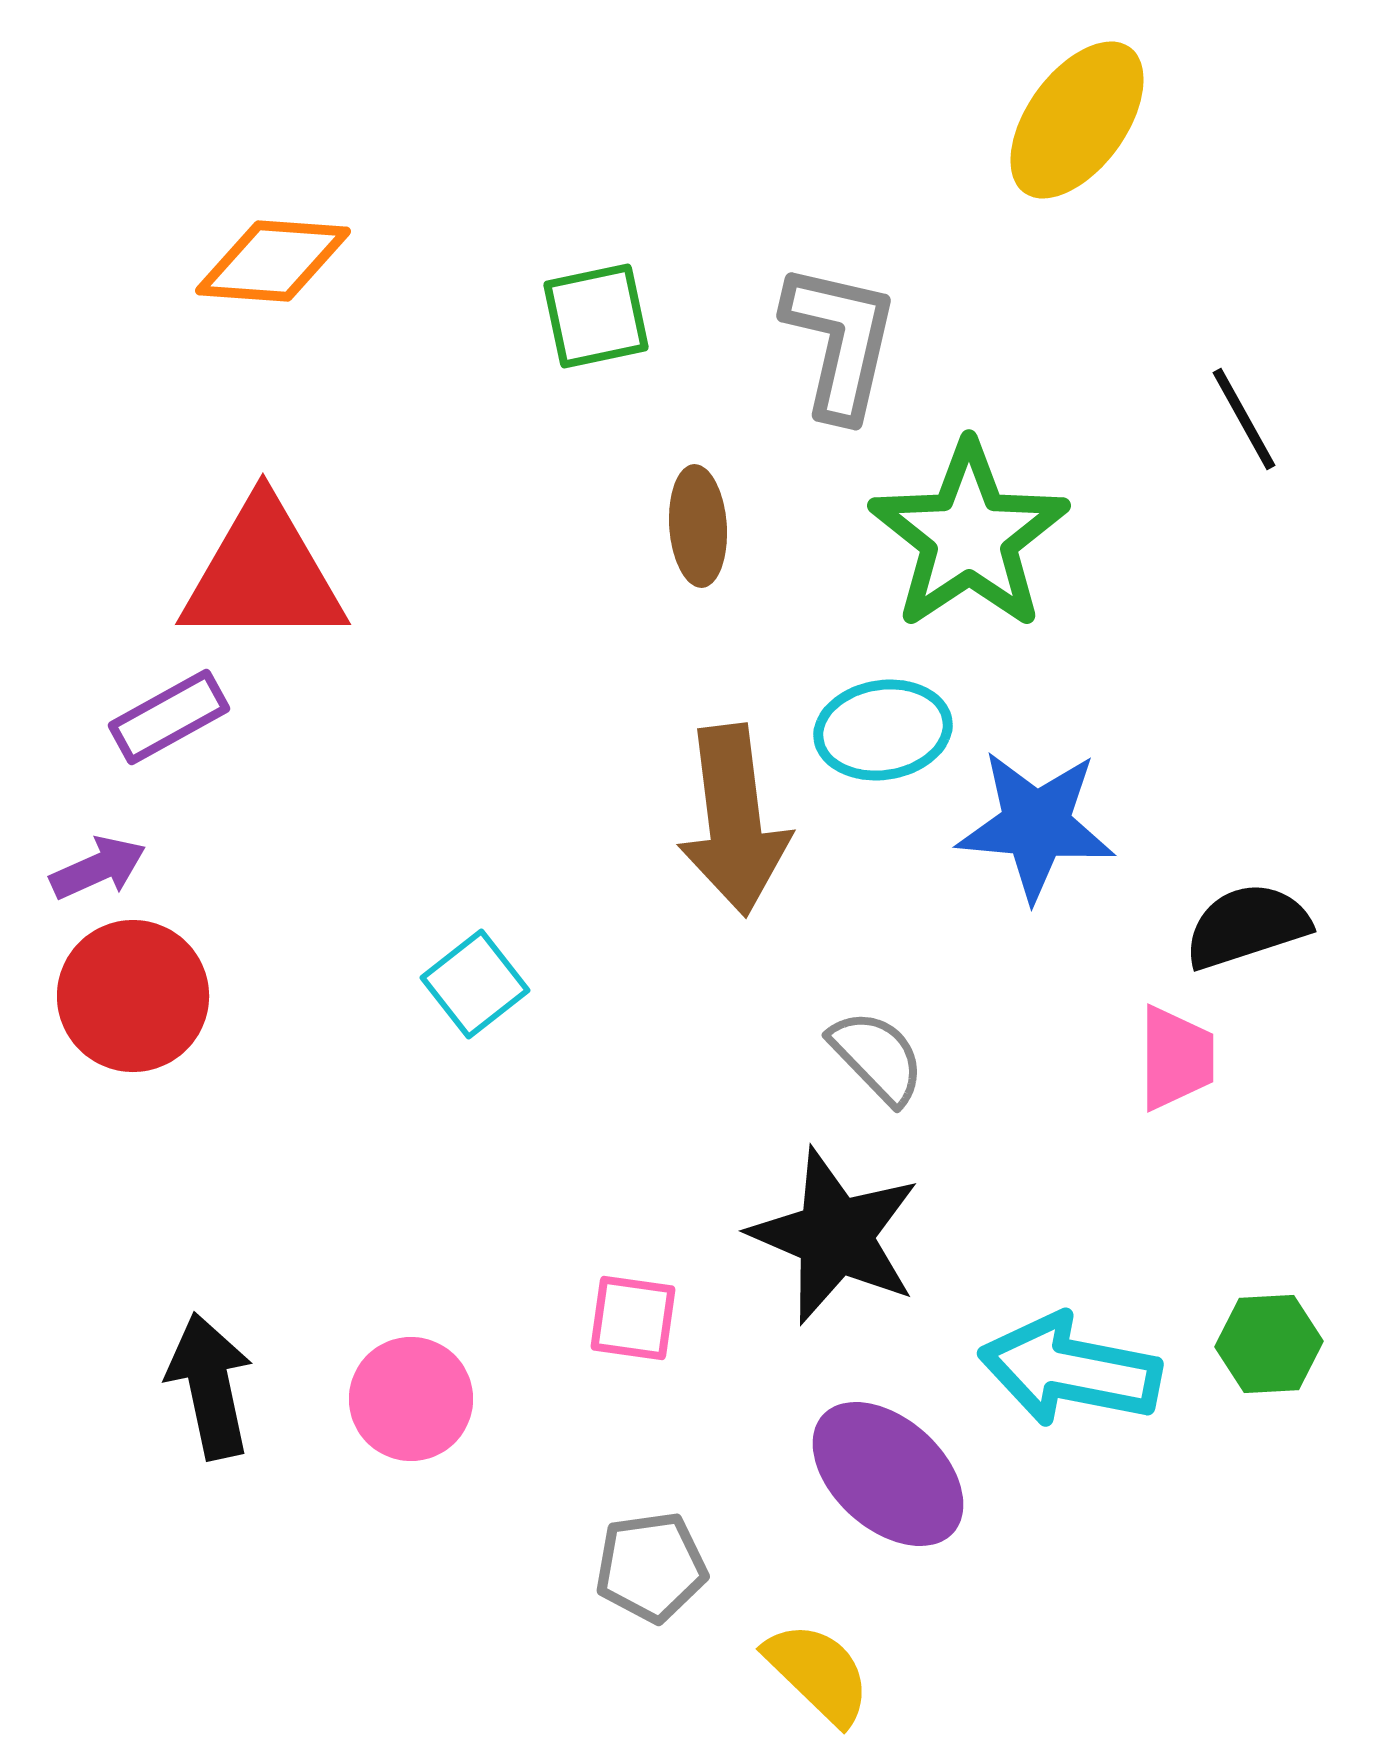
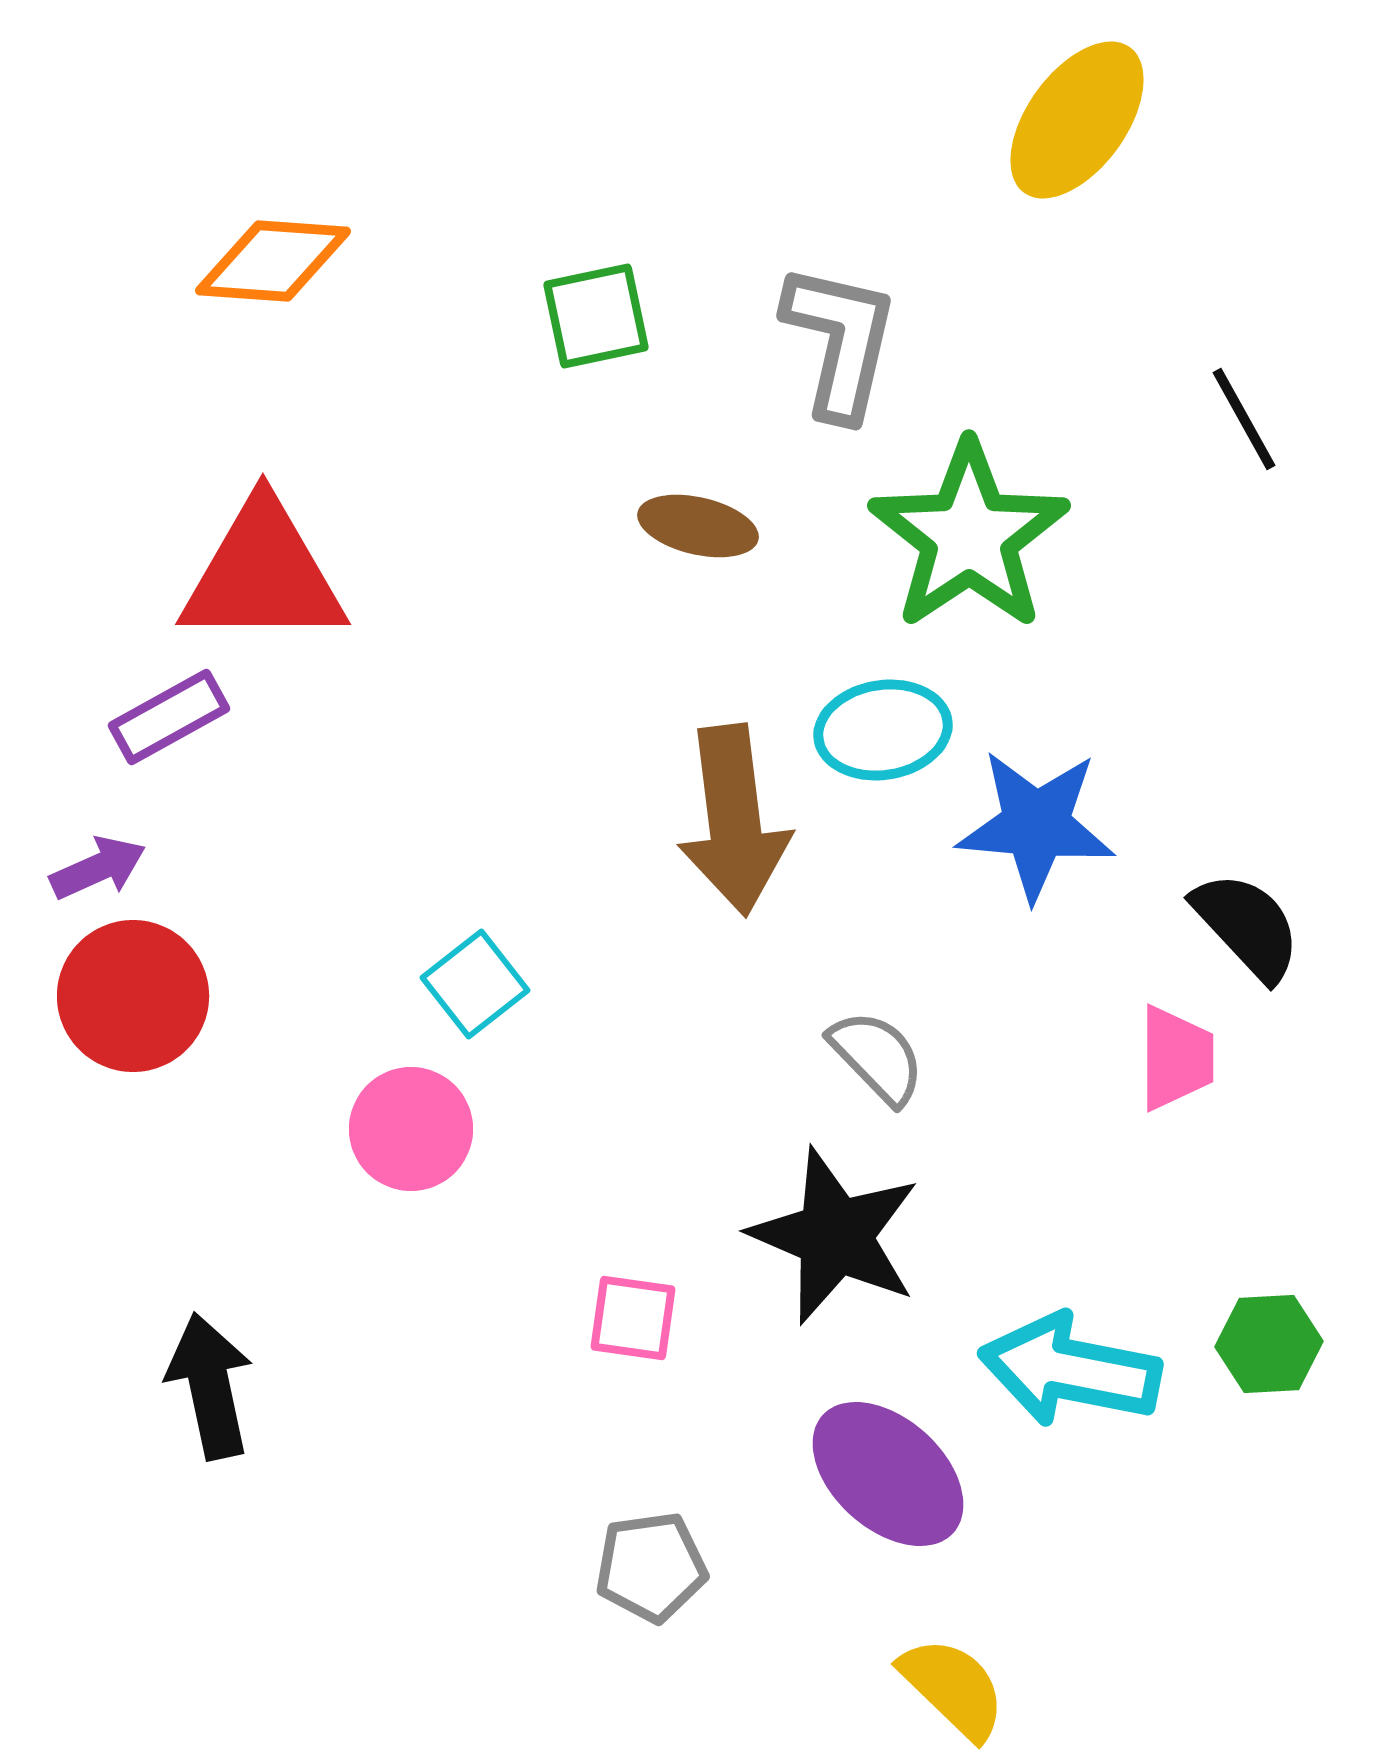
brown ellipse: rotated 73 degrees counterclockwise
black semicircle: rotated 65 degrees clockwise
pink circle: moved 270 px up
yellow semicircle: moved 135 px right, 15 px down
